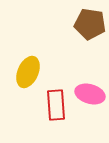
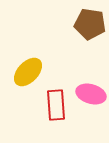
yellow ellipse: rotated 20 degrees clockwise
pink ellipse: moved 1 px right
